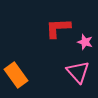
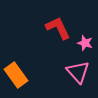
red L-shape: rotated 68 degrees clockwise
pink star: moved 1 px down
